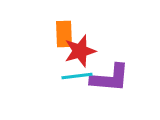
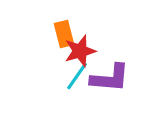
orange rectangle: rotated 12 degrees counterclockwise
cyan line: rotated 48 degrees counterclockwise
